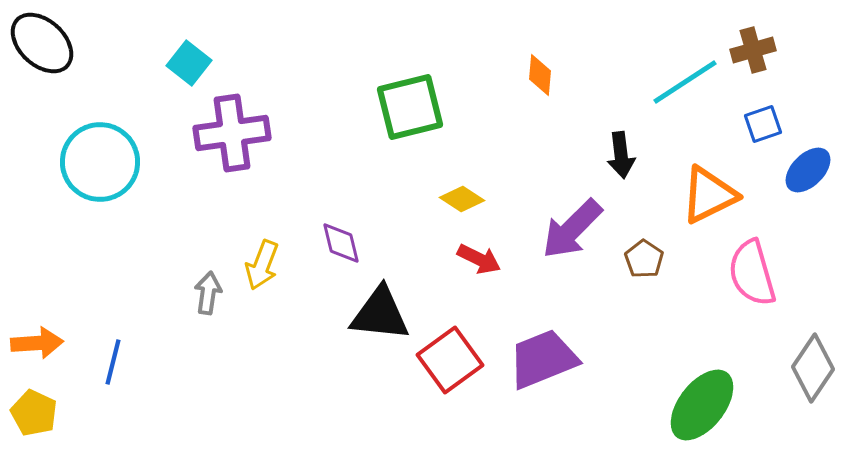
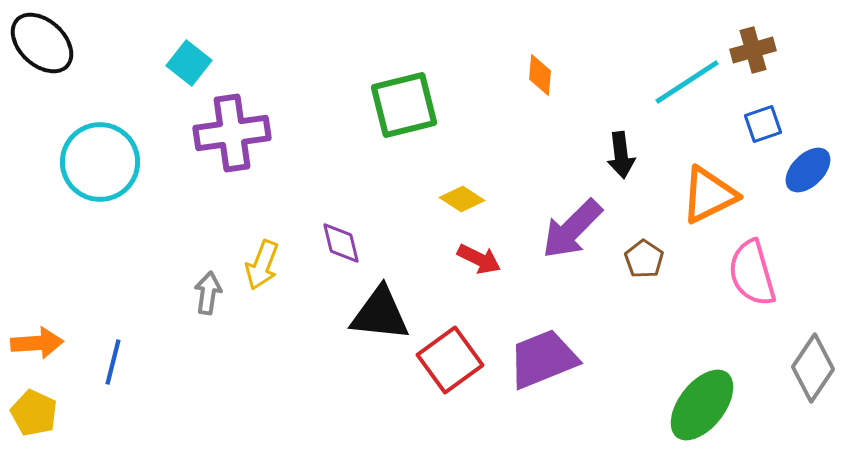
cyan line: moved 2 px right
green square: moved 6 px left, 2 px up
